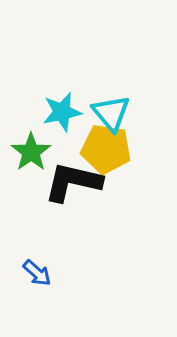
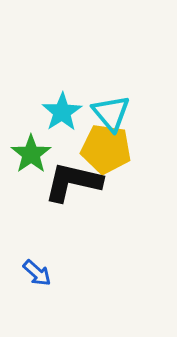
cyan star: rotated 21 degrees counterclockwise
green star: moved 2 px down
